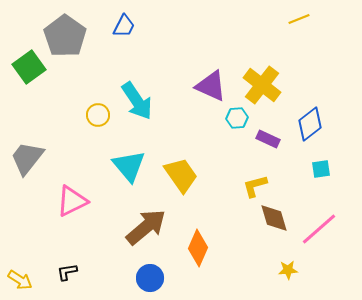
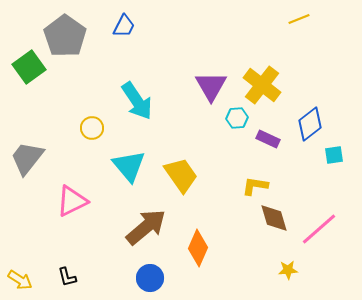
purple triangle: rotated 36 degrees clockwise
yellow circle: moved 6 px left, 13 px down
cyan square: moved 13 px right, 14 px up
yellow L-shape: rotated 24 degrees clockwise
black L-shape: moved 5 px down; rotated 95 degrees counterclockwise
